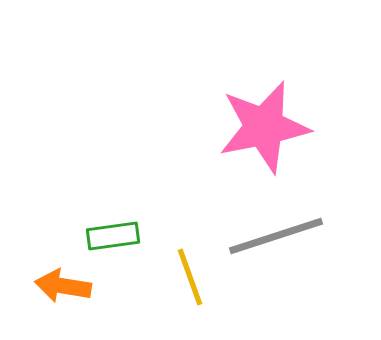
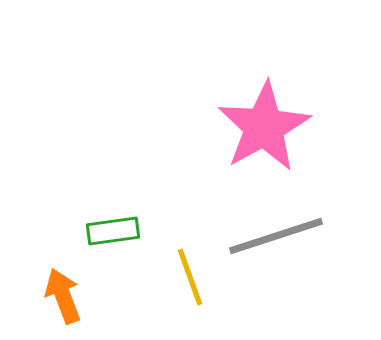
pink star: rotated 18 degrees counterclockwise
green rectangle: moved 5 px up
orange arrow: moved 10 px down; rotated 60 degrees clockwise
